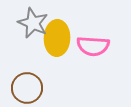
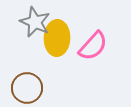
gray star: moved 2 px right, 1 px up
pink semicircle: rotated 52 degrees counterclockwise
